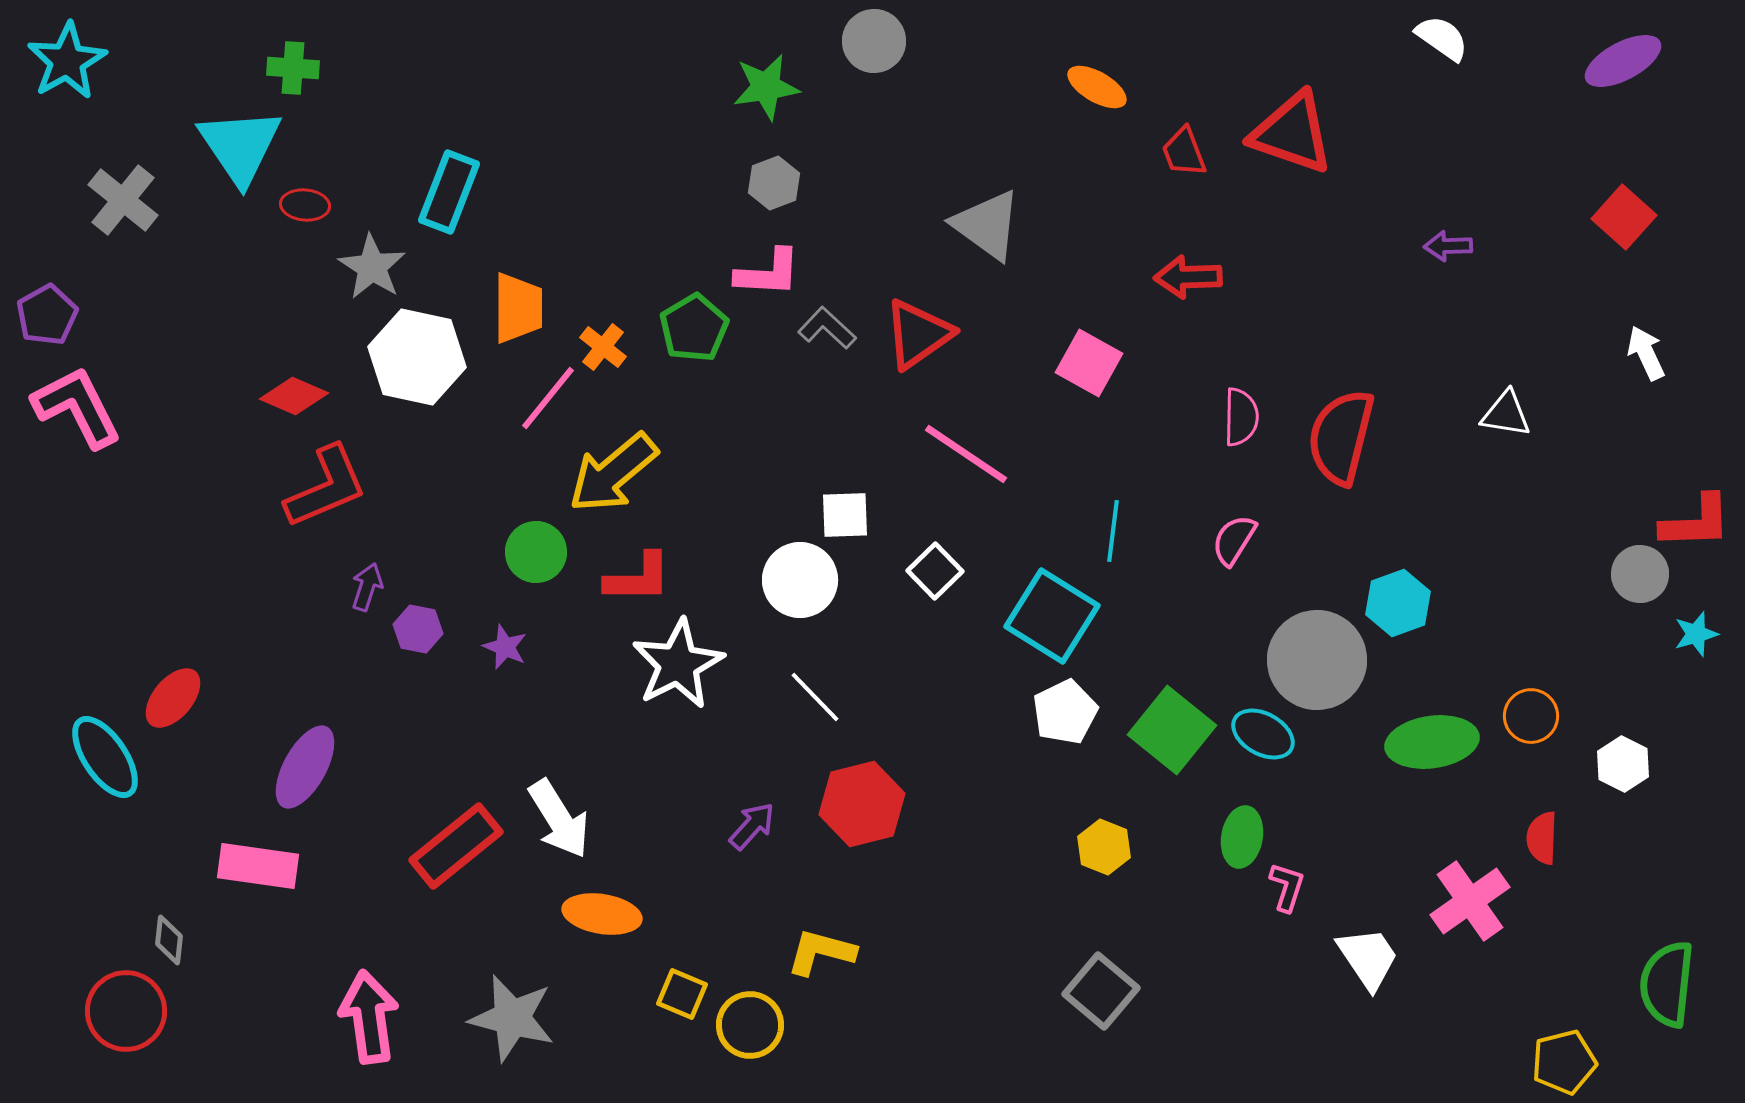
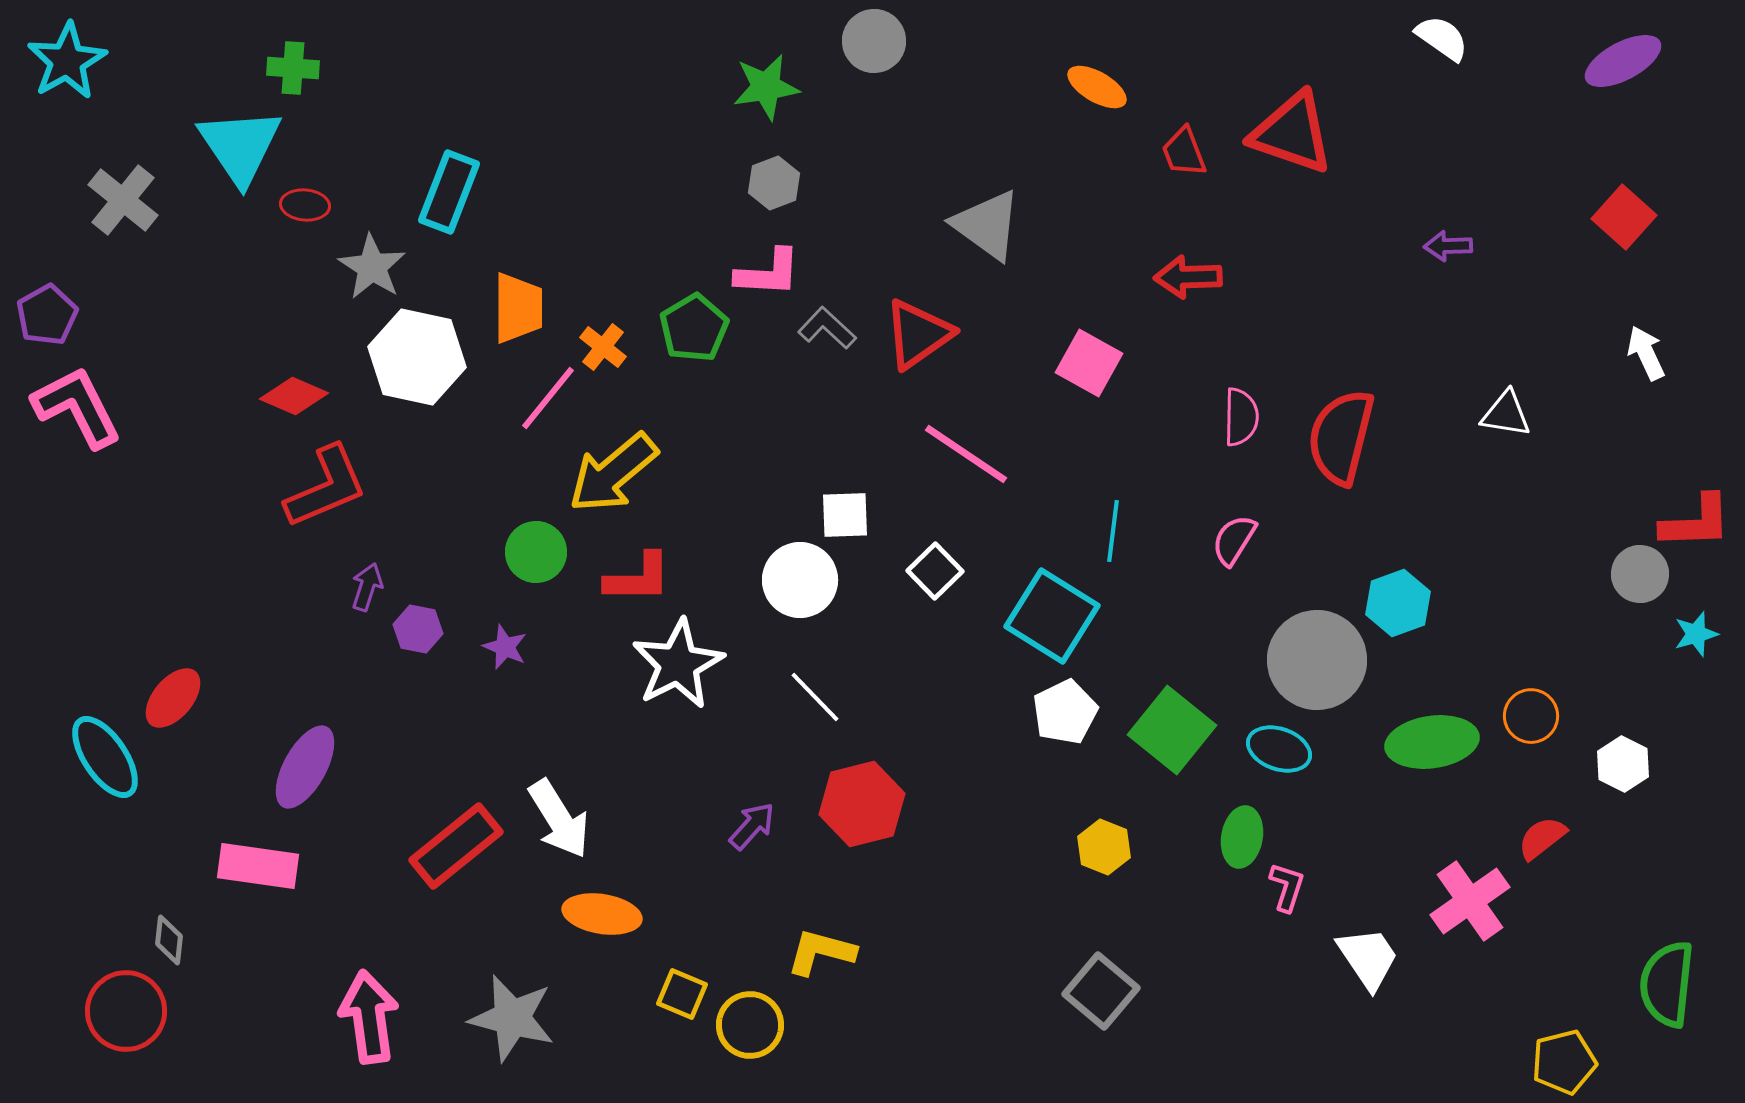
cyan ellipse at (1263, 734): moved 16 px right, 15 px down; rotated 10 degrees counterclockwise
red semicircle at (1542, 838): rotated 50 degrees clockwise
